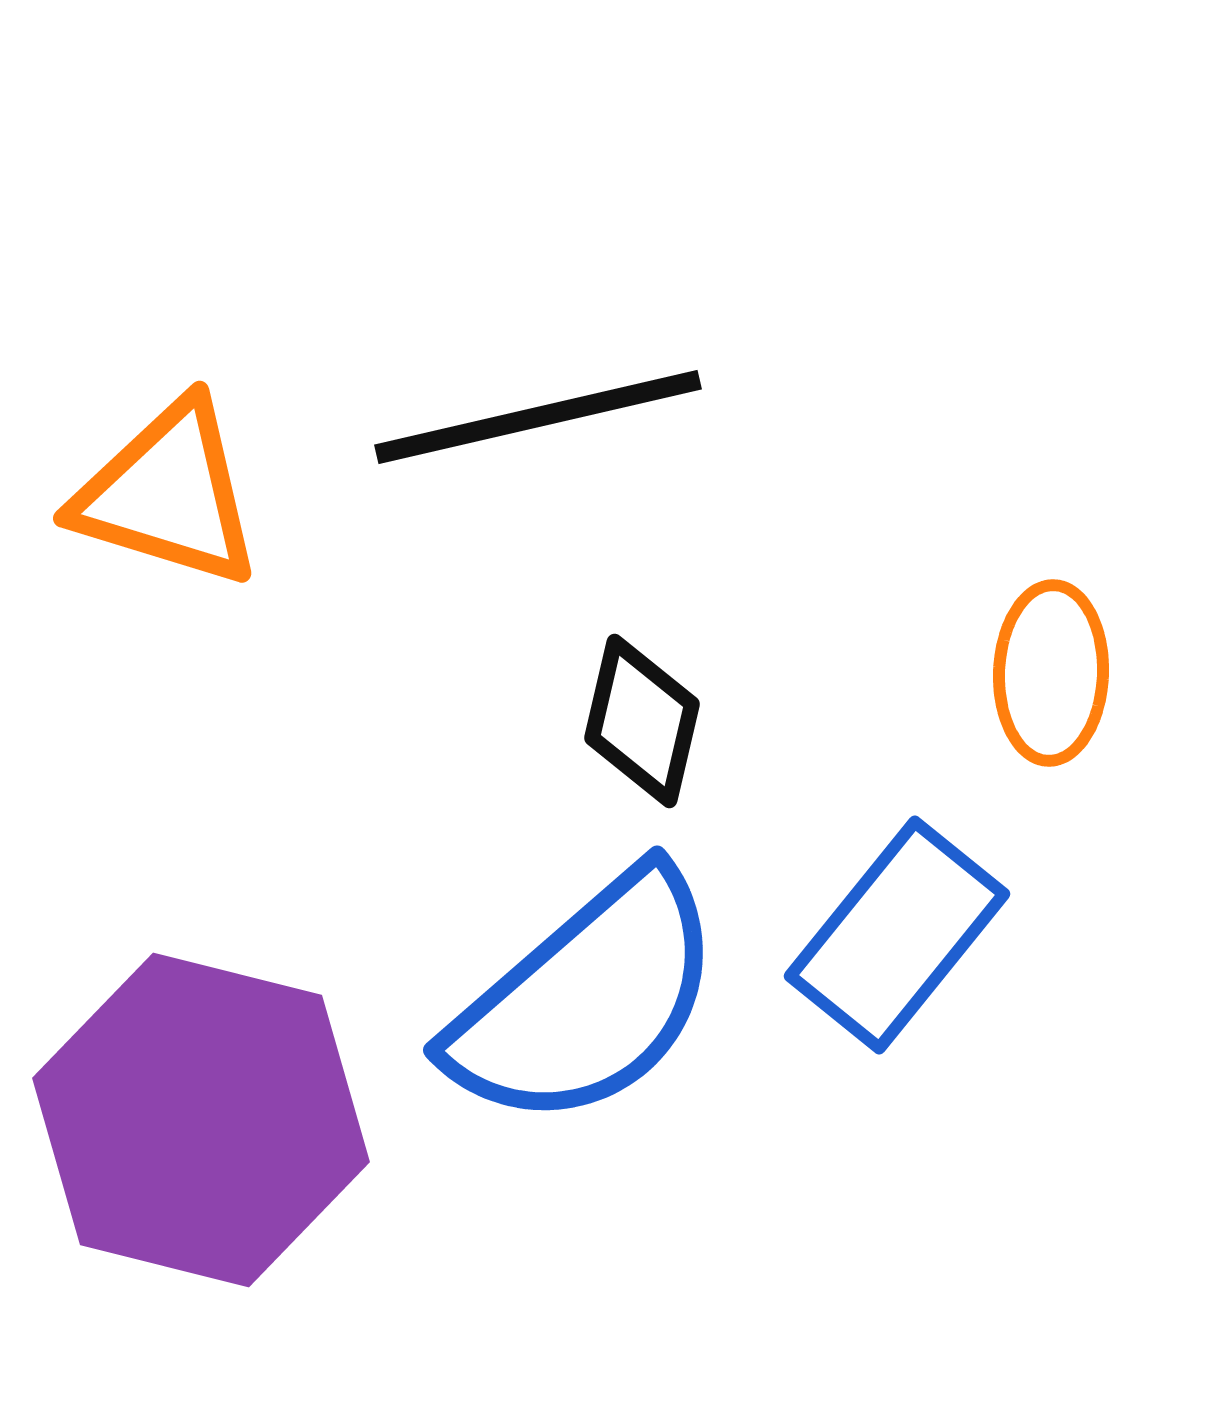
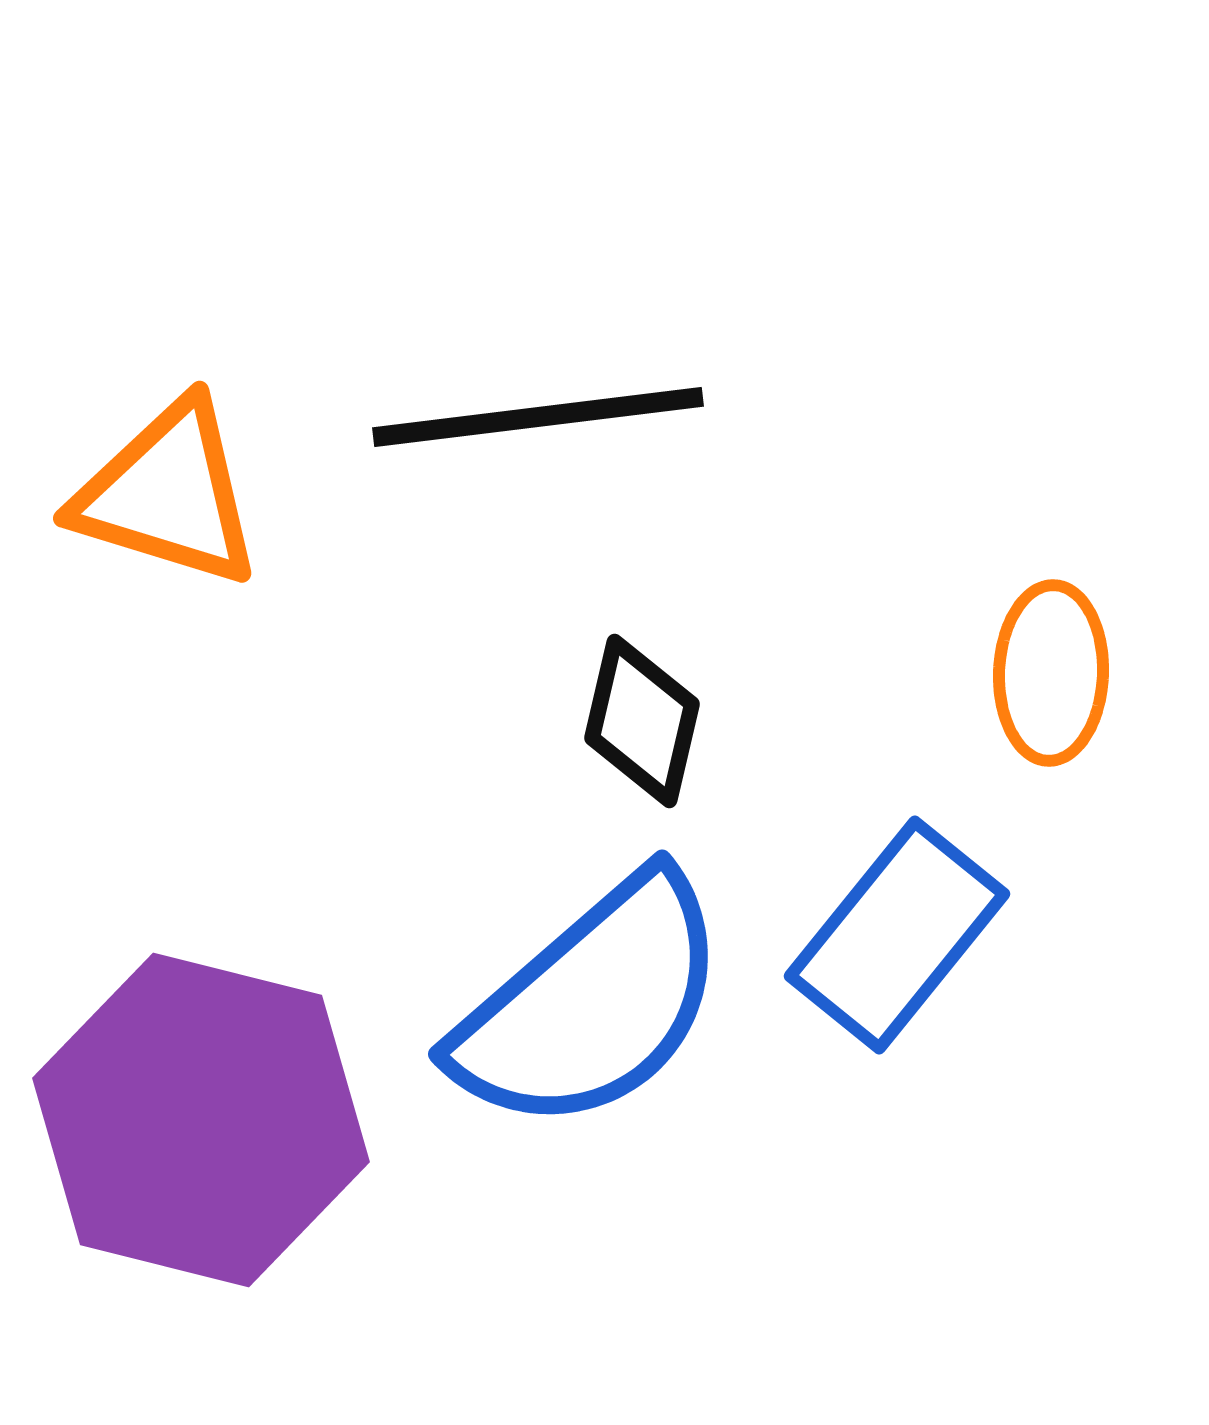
black line: rotated 6 degrees clockwise
blue semicircle: moved 5 px right, 4 px down
